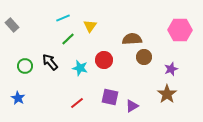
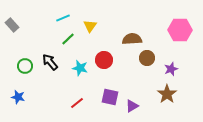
brown circle: moved 3 px right, 1 px down
blue star: moved 1 px up; rotated 16 degrees counterclockwise
